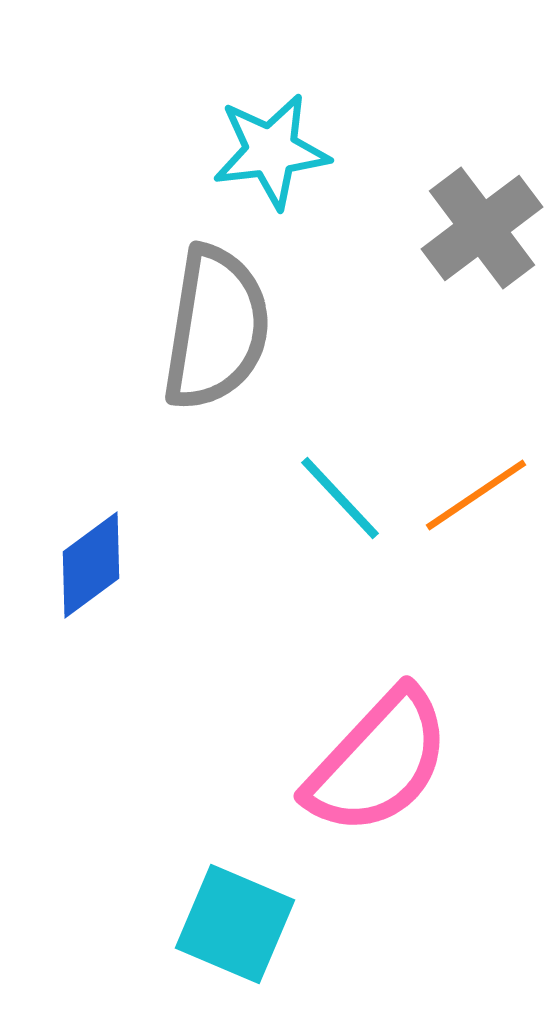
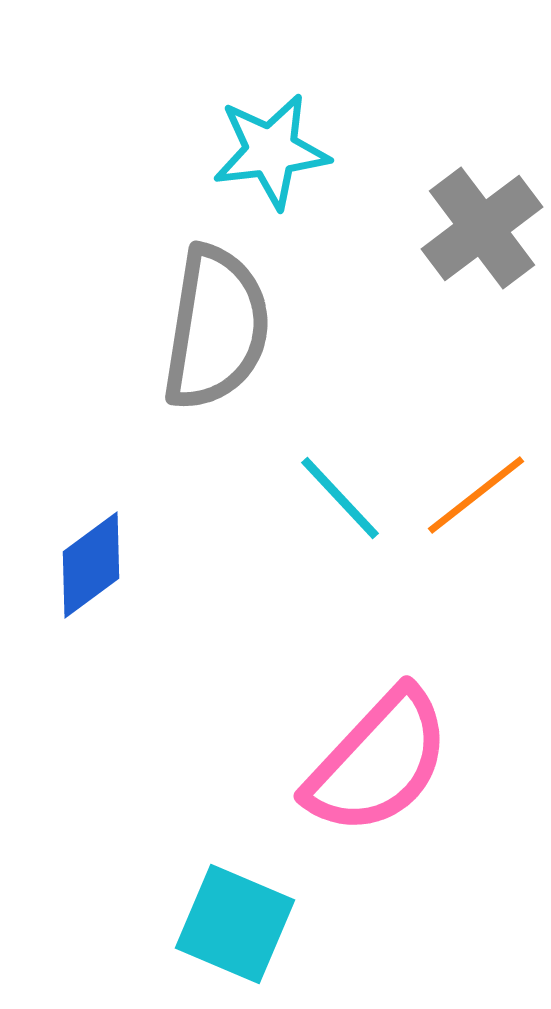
orange line: rotated 4 degrees counterclockwise
